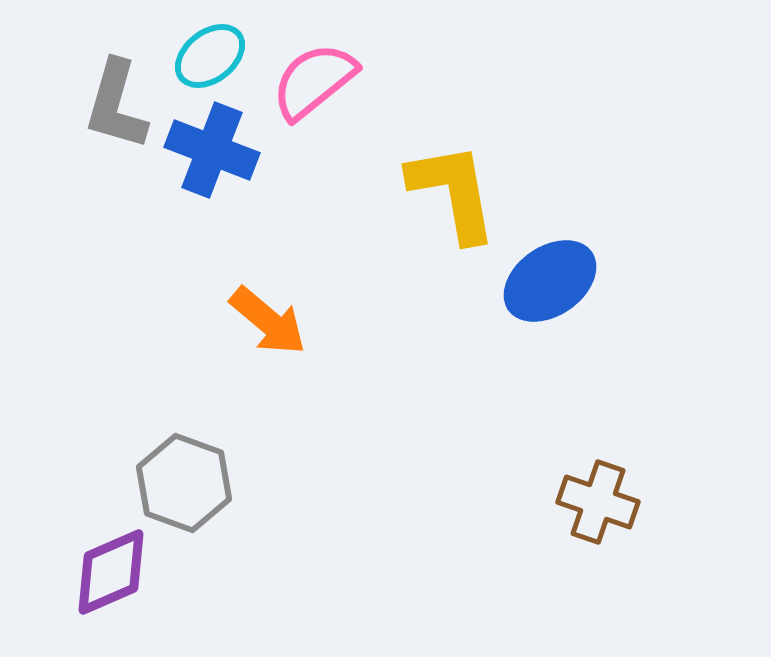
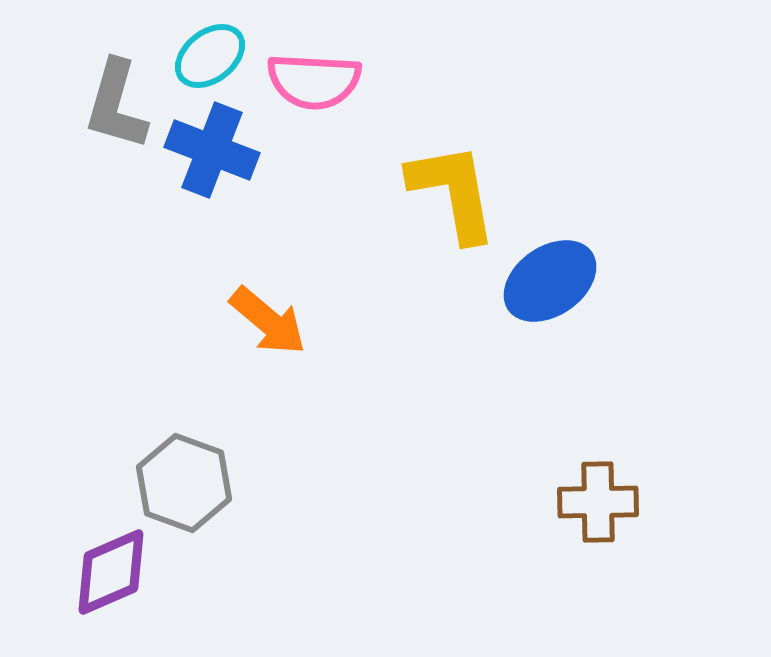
pink semicircle: rotated 138 degrees counterclockwise
brown cross: rotated 20 degrees counterclockwise
